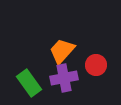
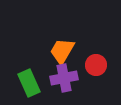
orange trapezoid: rotated 12 degrees counterclockwise
green rectangle: rotated 12 degrees clockwise
